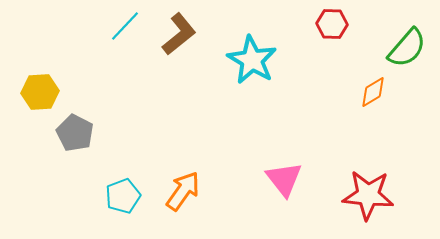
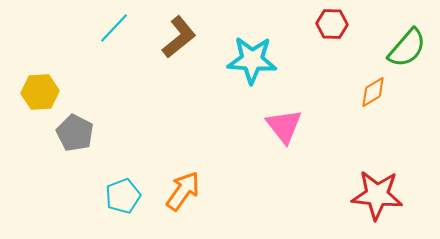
cyan line: moved 11 px left, 2 px down
brown L-shape: moved 3 px down
cyan star: rotated 27 degrees counterclockwise
pink triangle: moved 53 px up
red star: moved 9 px right
